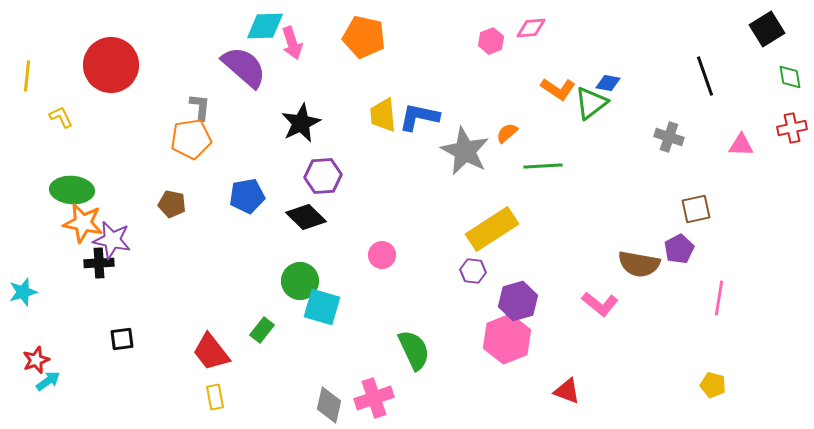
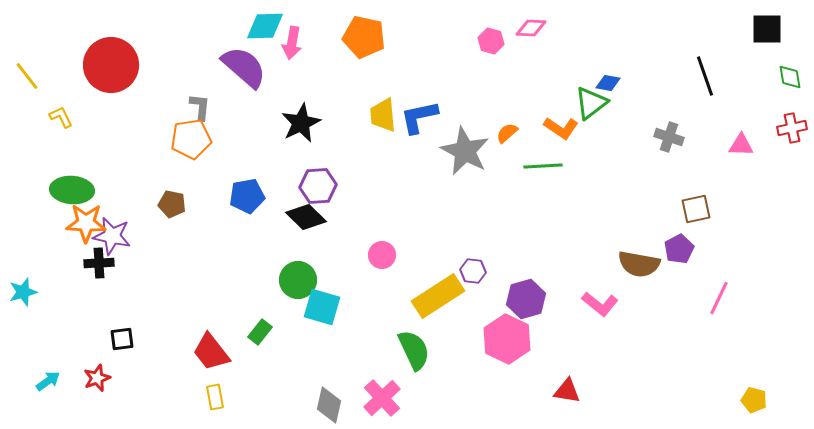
pink diamond at (531, 28): rotated 8 degrees clockwise
black square at (767, 29): rotated 32 degrees clockwise
pink hexagon at (491, 41): rotated 25 degrees counterclockwise
pink arrow at (292, 43): rotated 28 degrees clockwise
yellow line at (27, 76): rotated 44 degrees counterclockwise
orange L-shape at (558, 89): moved 3 px right, 39 px down
blue L-shape at (419, 117): rotated 24 degrees counterclockwise
purple hexagon at (323, 176): moved 5 px left, 10 px down
orange star at (83, 223): moved 3 px right; rotated 9 degrees counterclockwise
yellow rectangle at (492, 229): moved 54 px left, 67 px down
purple star at (112, 240): moved 4 px up
green circle at (300, 281): moved 2 px left, 1 px up
pink line at (719, 298): rotated 16 degrees clockwise
purple hexagon at (518, 301): moved 8 px right, 2 px up
green rectangle at (262, 330): moved 2 px left, 2 px down
pink hexagon at (507, 339): rotated 12 degrees counterclockwise
red star at (36, 360): moved 61 px right, 18 px down
yellow pentagon at (713, 385): moved 41 px right, 15 px down
red triangle at (567, 391): rotated 12 degrees counterclockwise
pink cross at (374, 398): moved 8 px right; rotated 24 degrees counterclockwise
